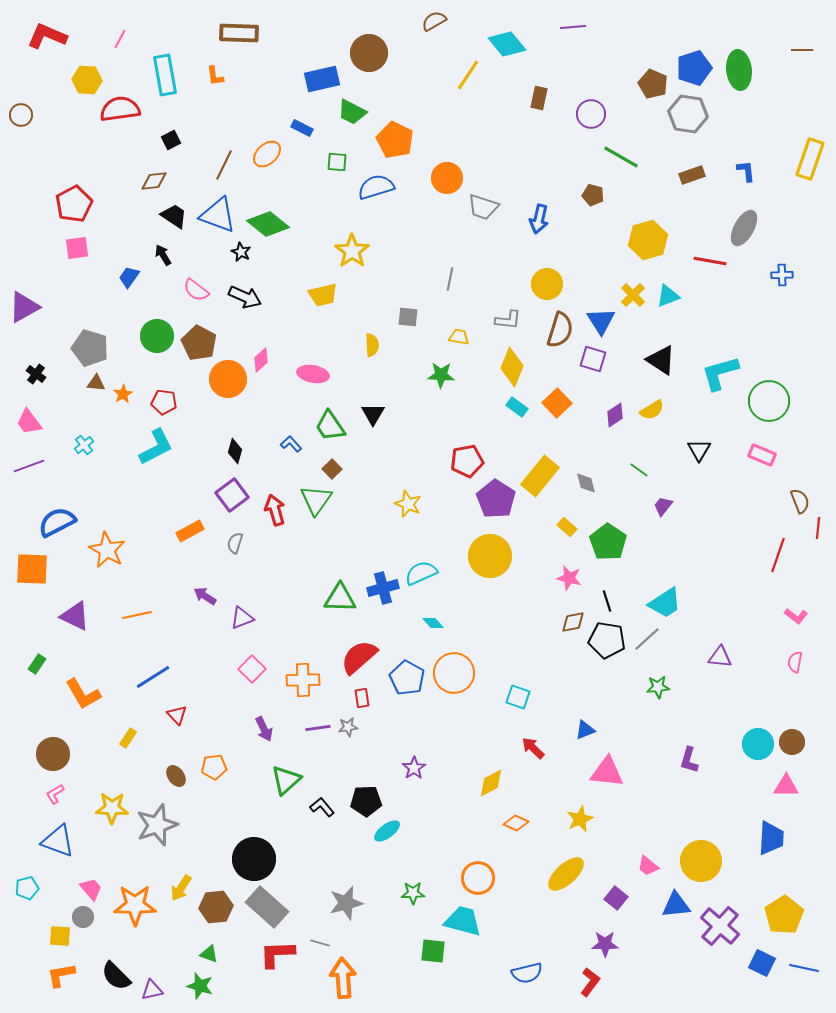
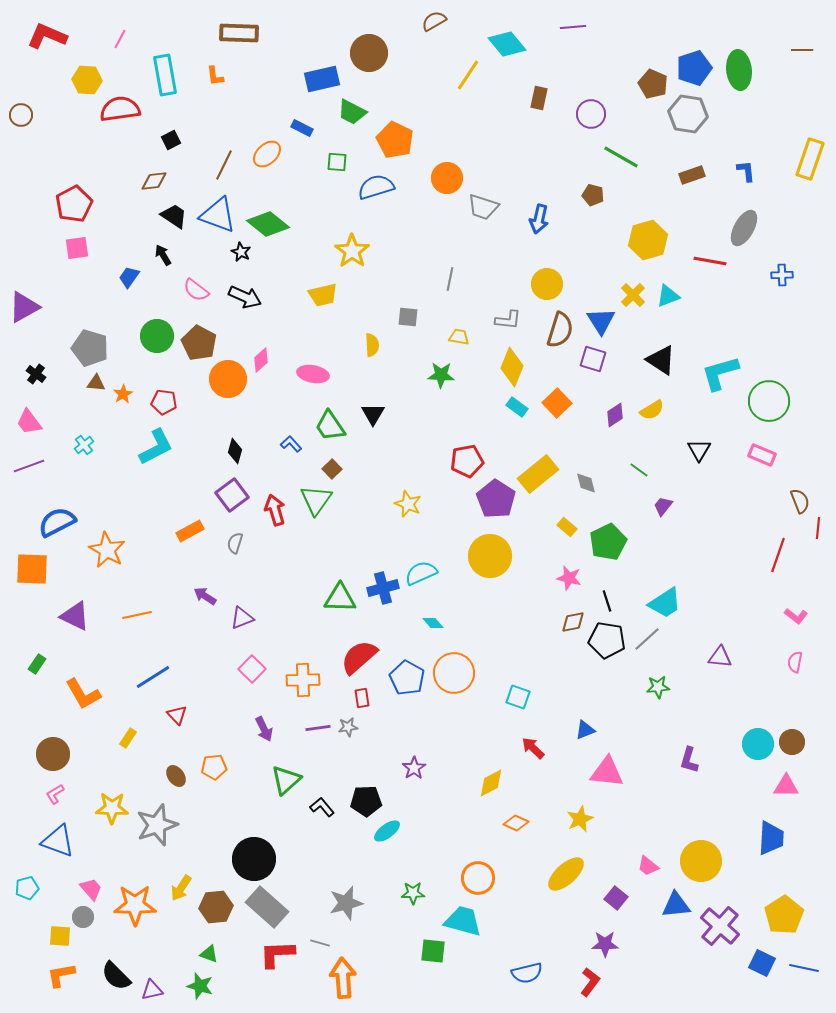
yellow rectangle at (540, 476): moved 2 px left, 2 px up; rotated 12 degrees clockwise
green pentagon at (608, 542): rotated 12 degrees clockwise
